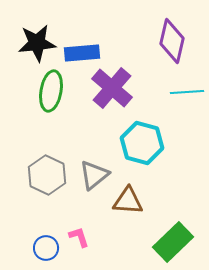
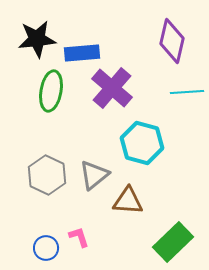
black star: moved 4 px up
